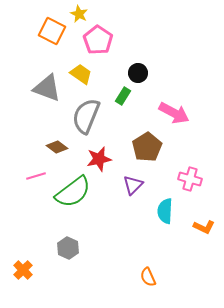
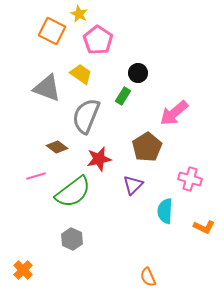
pink arrow: rotated 112 degrees clockwise
gray hexagon: moved 4 px right, 9 px up
